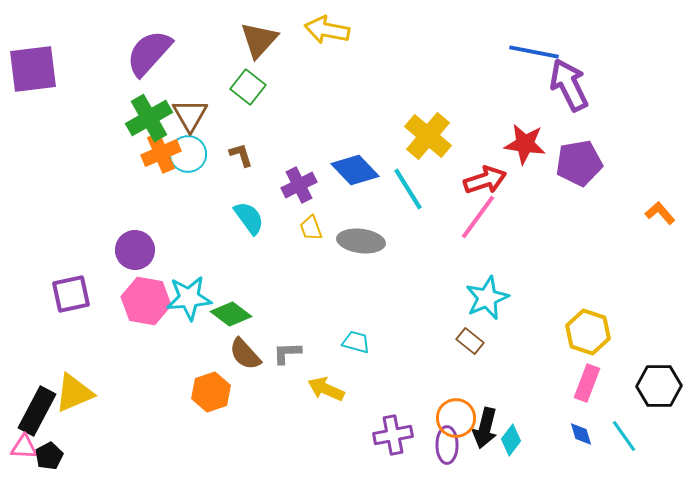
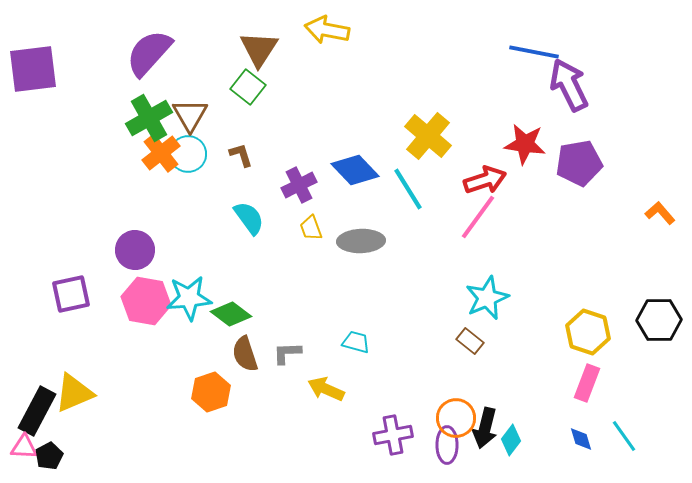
brown triangle at (259, 40): moved 9 px down; rotated 9 degrees counterclockwise
orange cross at (161, 153): rotated 15 degrees counterclockwise
gray ellipse at (361, 241): rotated 9 degrees counterclockwise
brown semicircle at (245, 354): rotated 24 degrees clockwise
black hexagon at (659, 386): moved 66 px up
blue diamond at (581, 434): moved 5 px down
